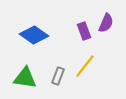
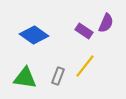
purple rectangle: rotated 36 degrees counterclockwise
